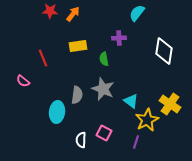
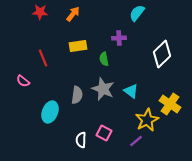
red star: moved 10 px left, 1 px down
white diamond: moved 2 px left, 3 px down; rotated 36 degrees clockwise
cyan triangle: moved 10 px up
cyan ellipse: moved 7 px left; rotated 15 degrees clockwise
purple line: moved 1 px up; rotated 32 degrees clockwise
